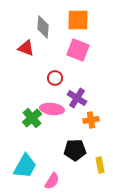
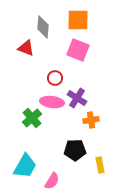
pink ellipse: moved 7 px up
